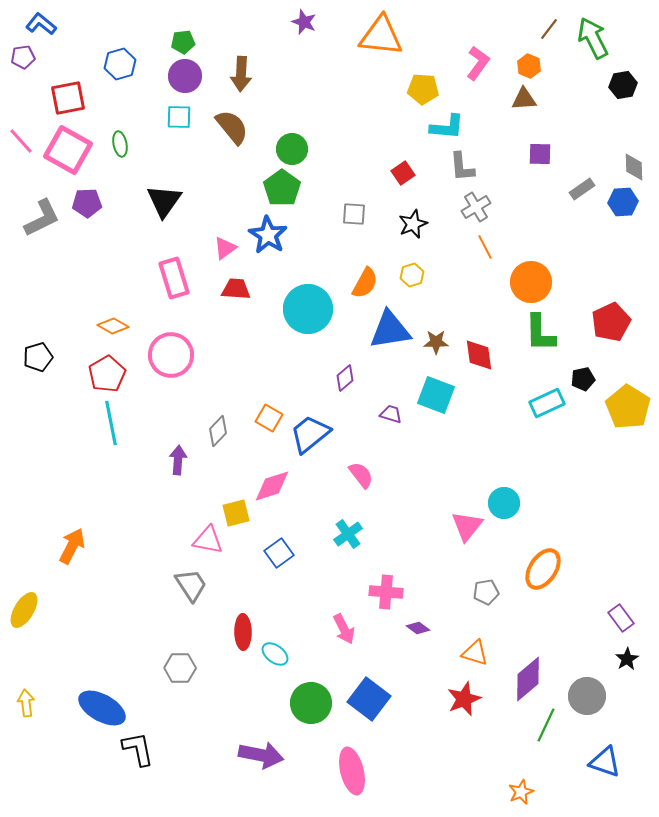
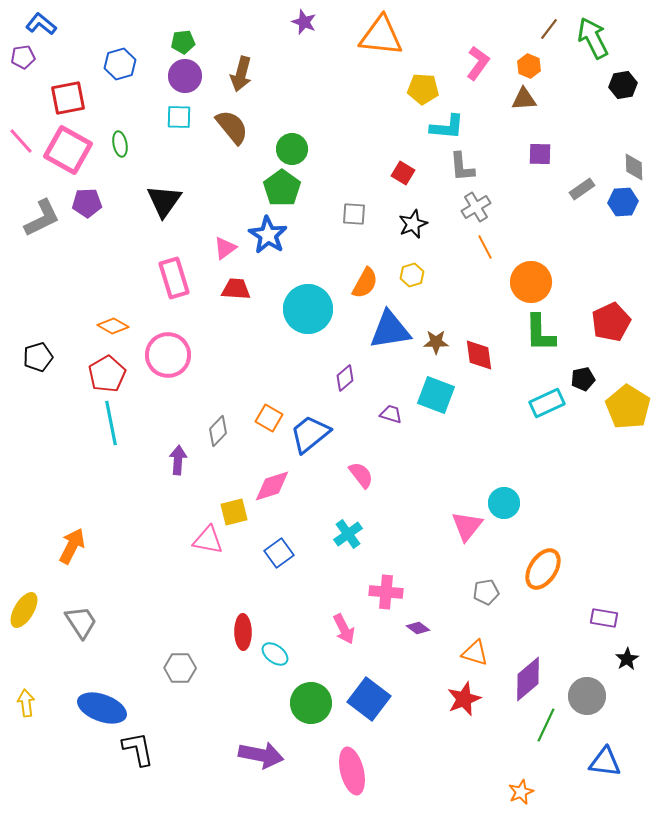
brown arrow at (241, 74): rotated 12 degrees clockwise
red square at (403, 173): rotated 25 degrees counterclockwise
pink circle at (171, 355): moved 3 px left
yellow square at (236, 513): moved 2 px left, 1 px up
gray trapezoid at (191, 585): moved 110 px left, 37 px down
purple rectangle at (621, 618): moved 17 px left; rotated 44 degrees counterclockwise
blue ellipse at (102, 708): rotated 9 degrees counterclockwise
blue triangle at (605, 762): rotated 12 degrees counterclockwise
